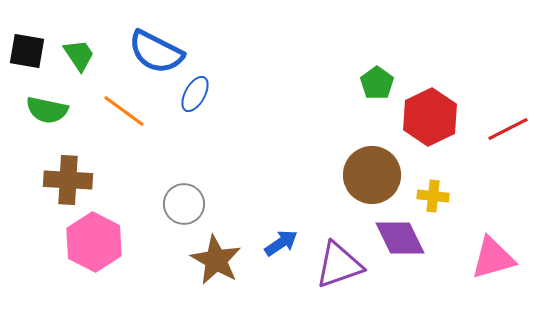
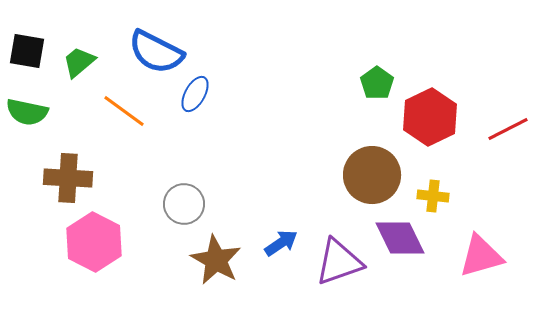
green trapezoid: moved 7 px down; rotated 96 degrees counterclockwise
green semicircle: moved 20 px left, 2 px down
brown cross: moved 2 px up
pink triangle: moved 12 px left, 2 px up
purple triangle: moved 3 px up
